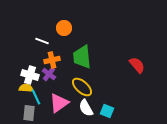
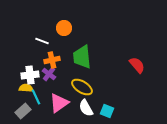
white cross: rotated 24 degrees counterclockwise
yellow ellipse: rotated 10 degrees counterclockwise
gray rectangle: moved 6 px left, 2 px up; rotated 42 degrees clockwise
